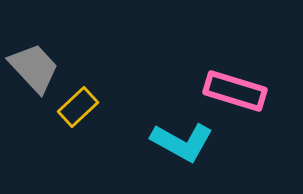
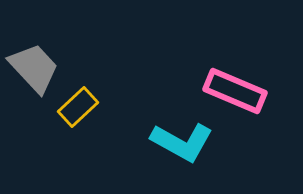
pink rectangle: rotated 6 degrees clockwise
